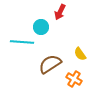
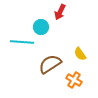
orange cross: moved 1 px down
